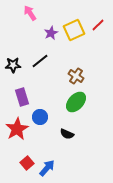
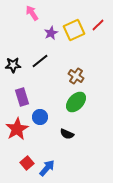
pink arrow: moved 2 px right
